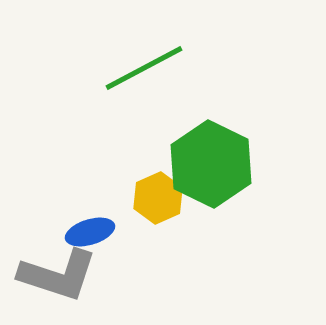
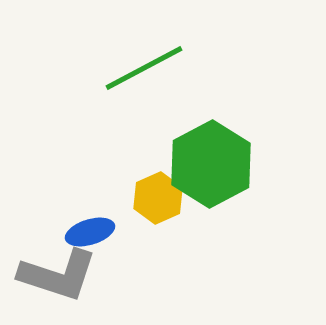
green hexagon: rotated 6 degrees clockwise
